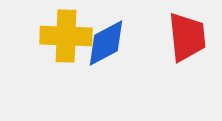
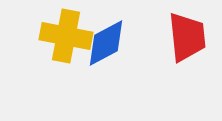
yellow cross: rotated 9 degrees clockwise
